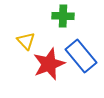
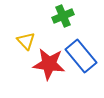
green cross: rotated 25 degrees counterclockwise
red star: rotated 28 degrees clockwise
